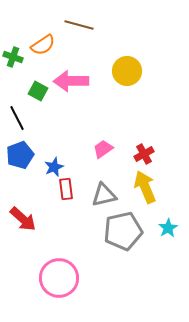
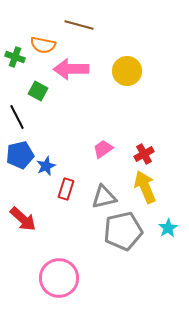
orange semicircle: rotated 45 degrees clockwise
green cross: moved 2 px right
pink arrow: moved 12 px up
black line: moved 1 px up
blue pentagon: rotated 8 degrees clockwise
blue star: moved 8 px left, 1 px up
red rectangle: rotated 25 degrees clockwise
gray triangle: moved 2 px down
